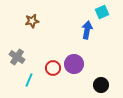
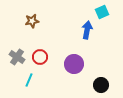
red circle: moved 13 px left, 11 px up
